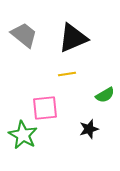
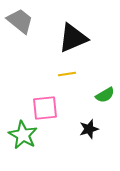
gray trapezoid: moved 4 px left, 14 px up
